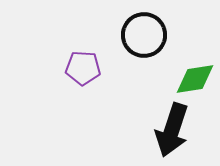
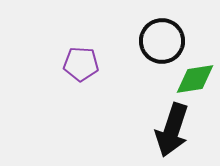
black circle: moved 18 px right, 6 px down
purple pentagon: moved 2 px left, 4 px up
